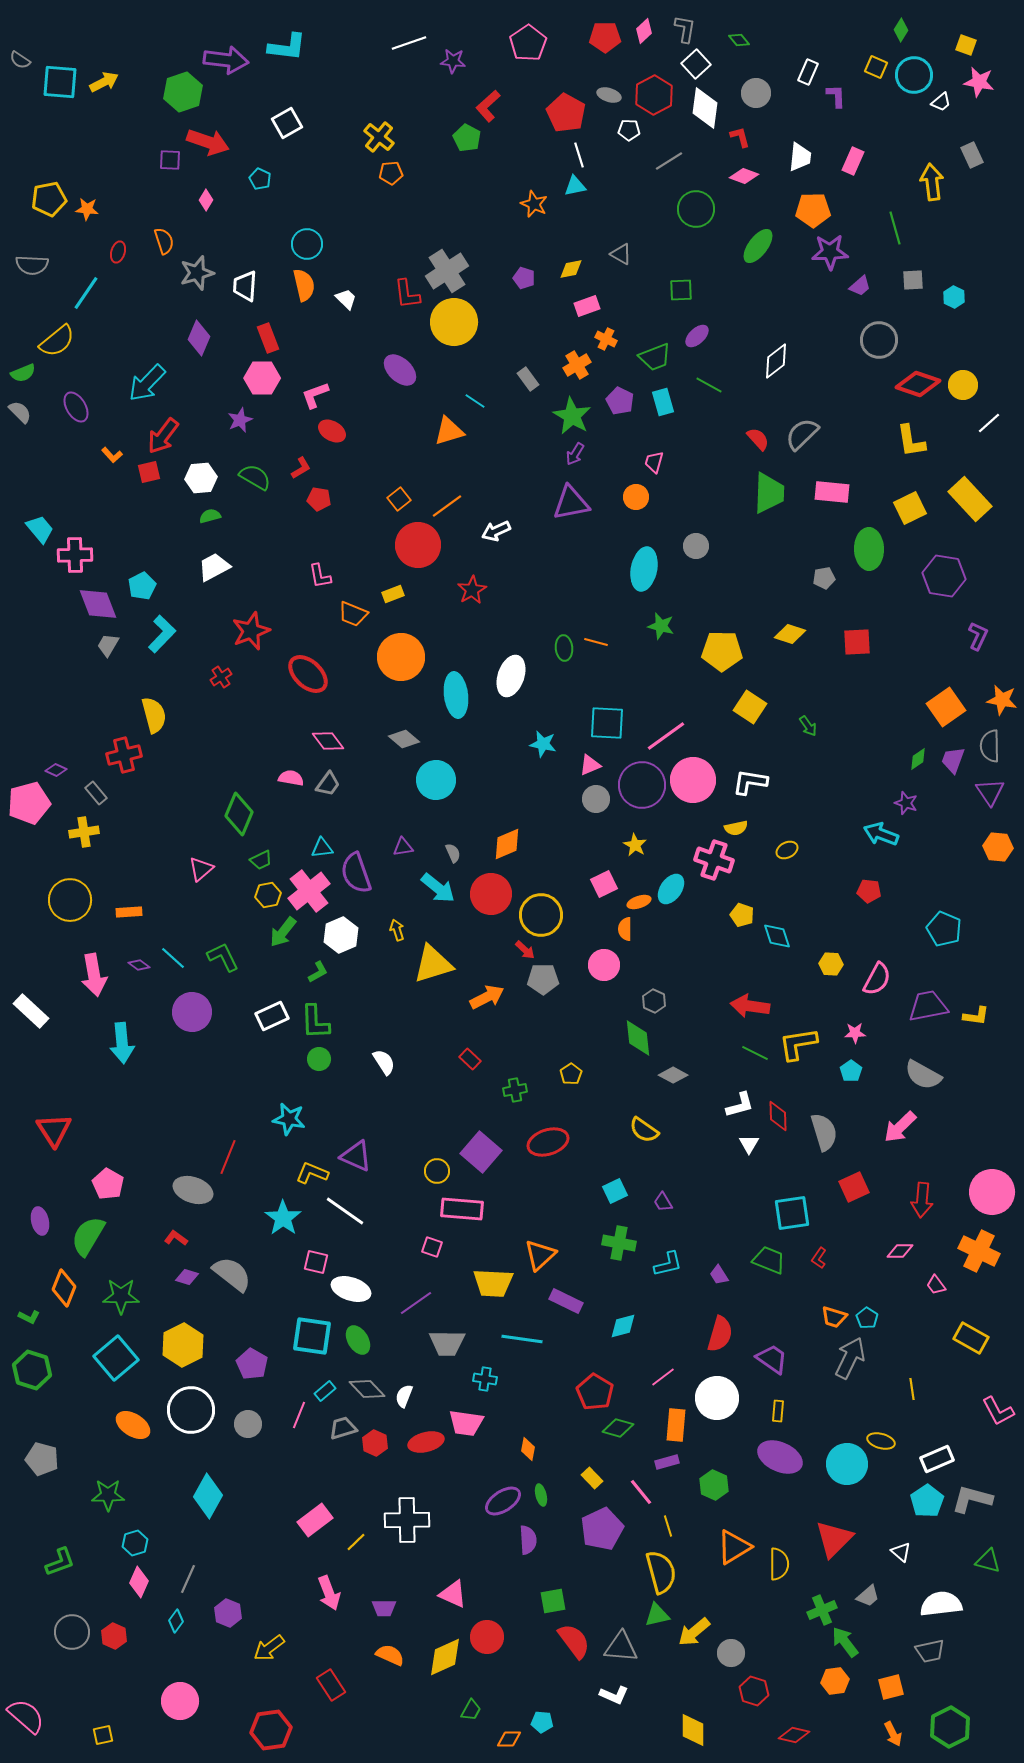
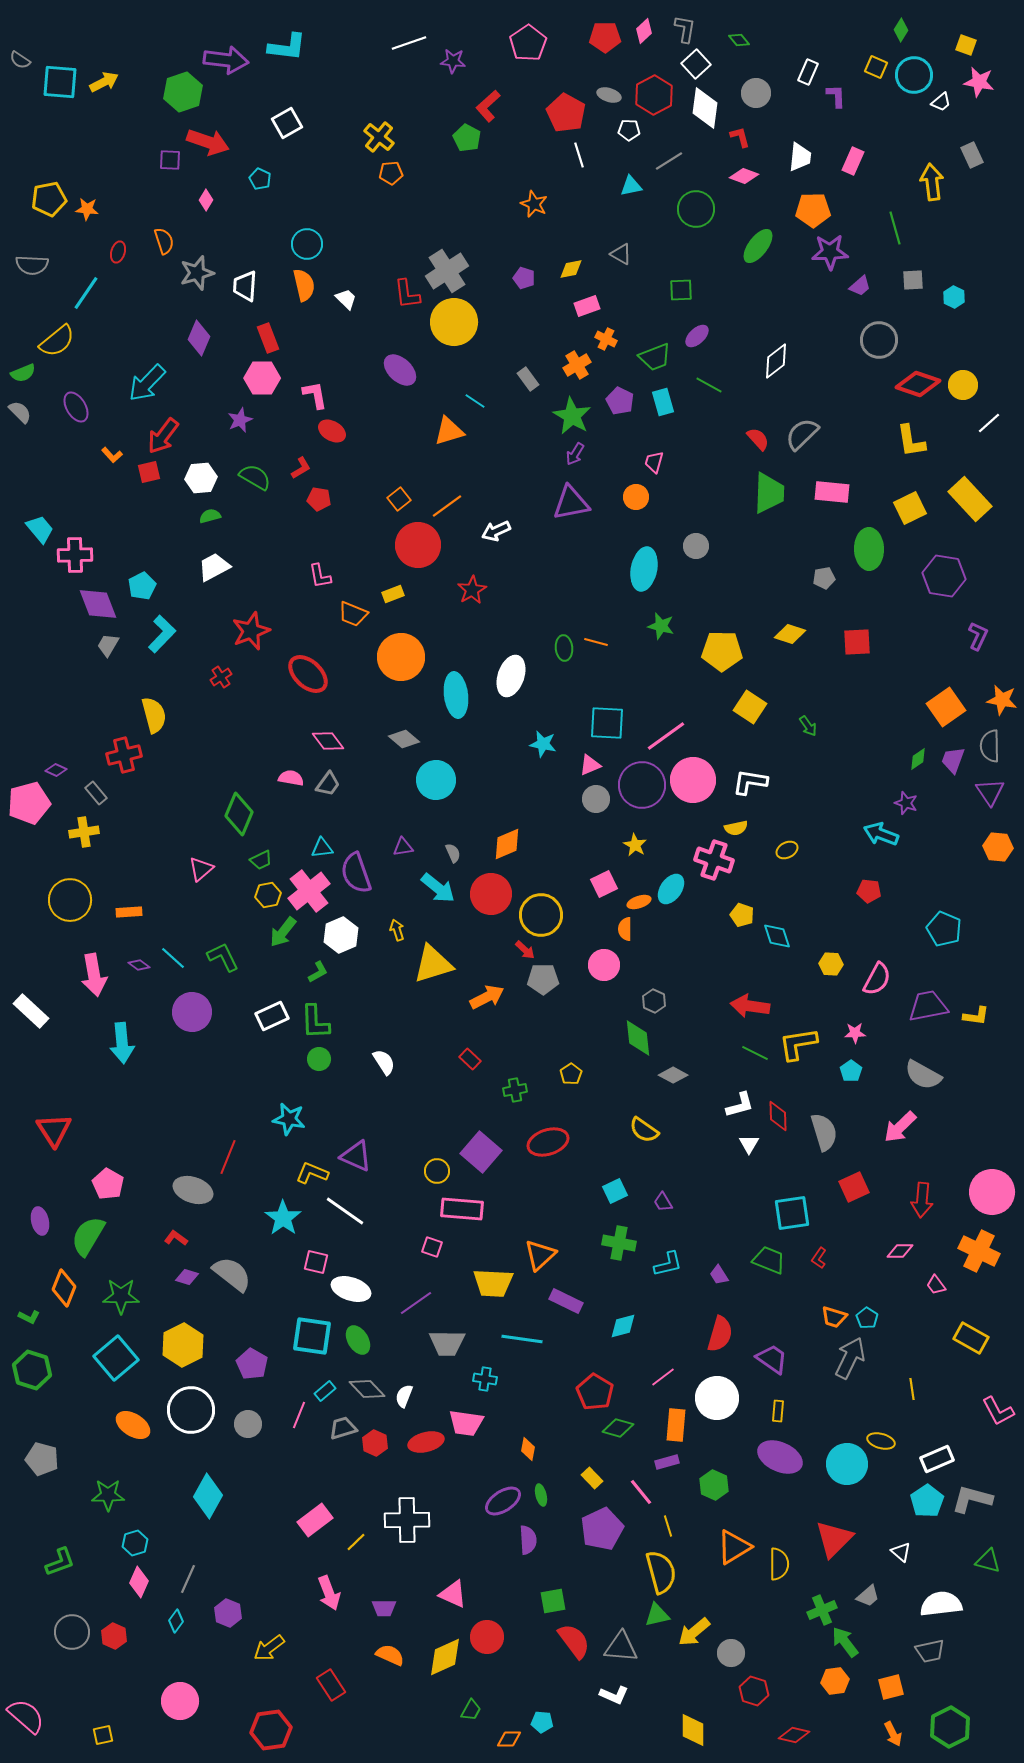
cyan triangle at (575, 186): moved 56 px right
pink L-shape at (315, 395): rotated 100 degrees clockwise
